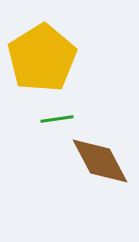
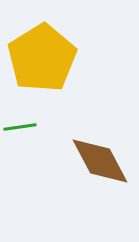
green line: moved 37 px left, 8 px down
